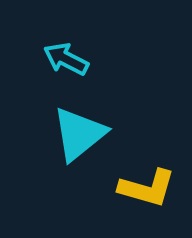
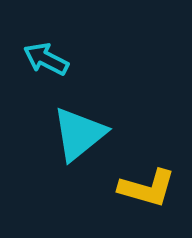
cyan arrow: moved 20 px left
